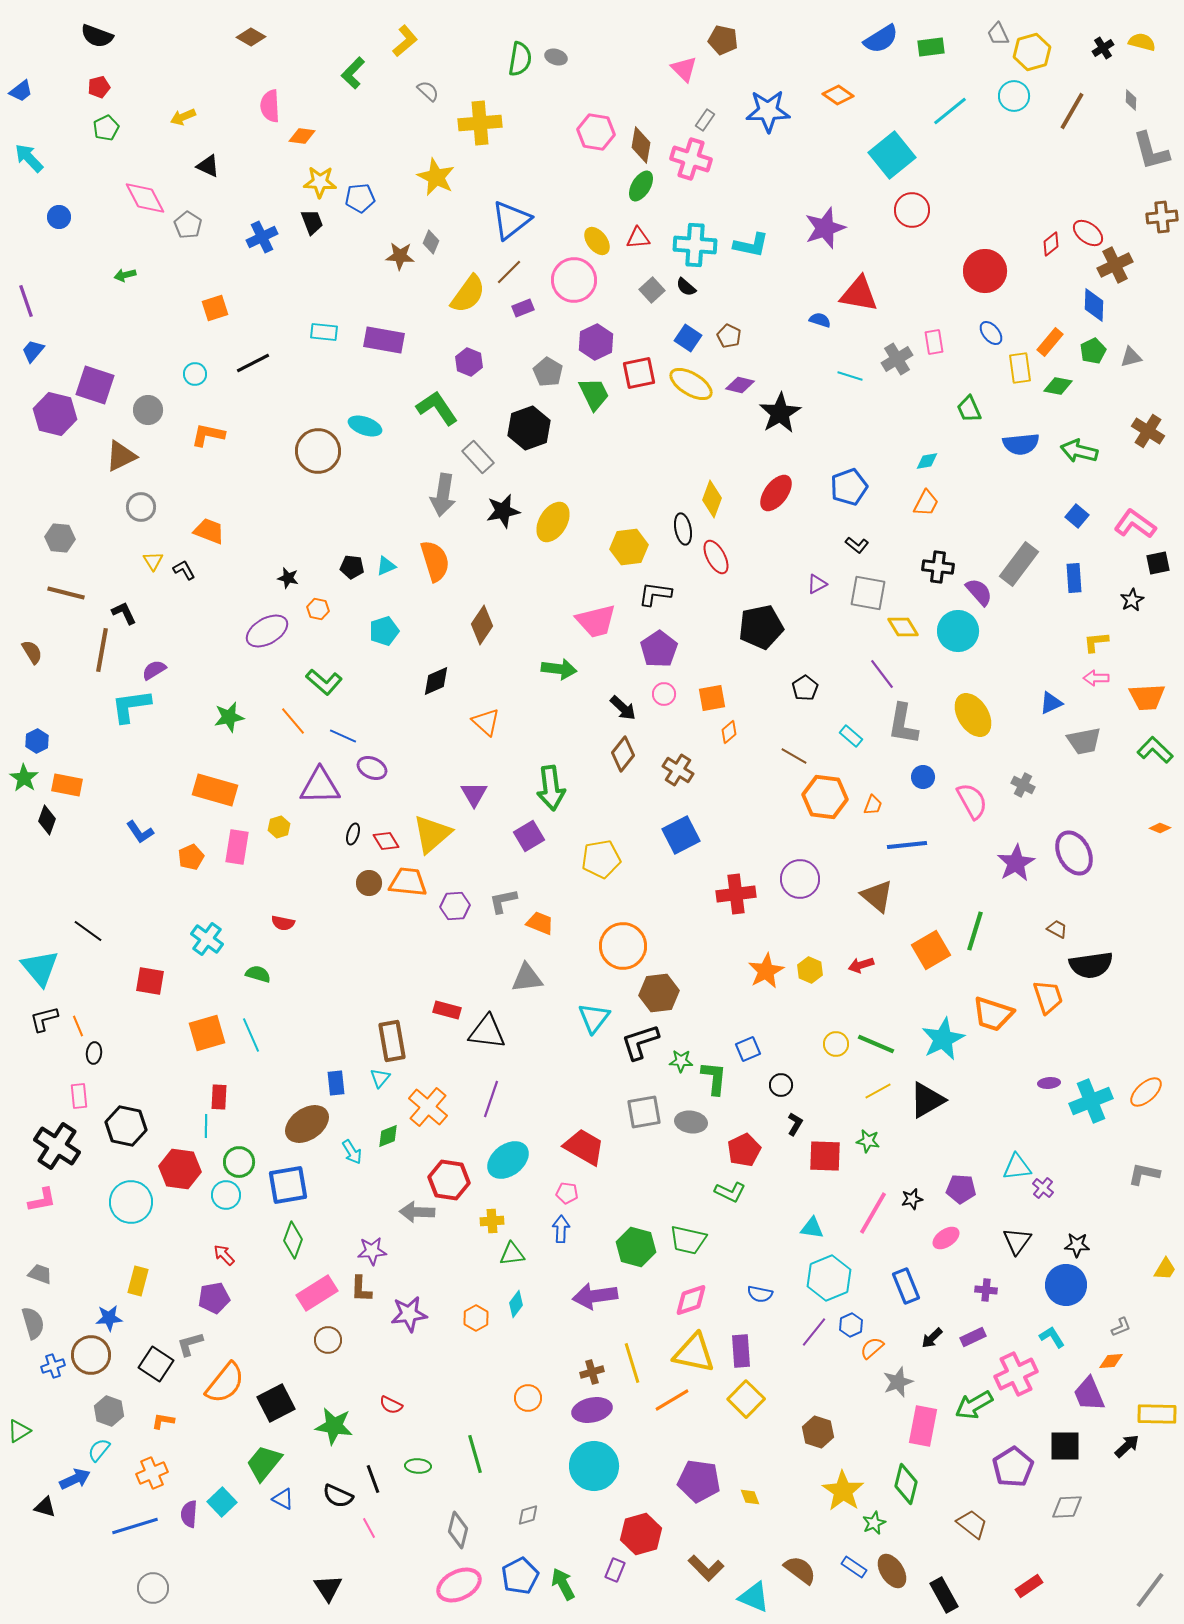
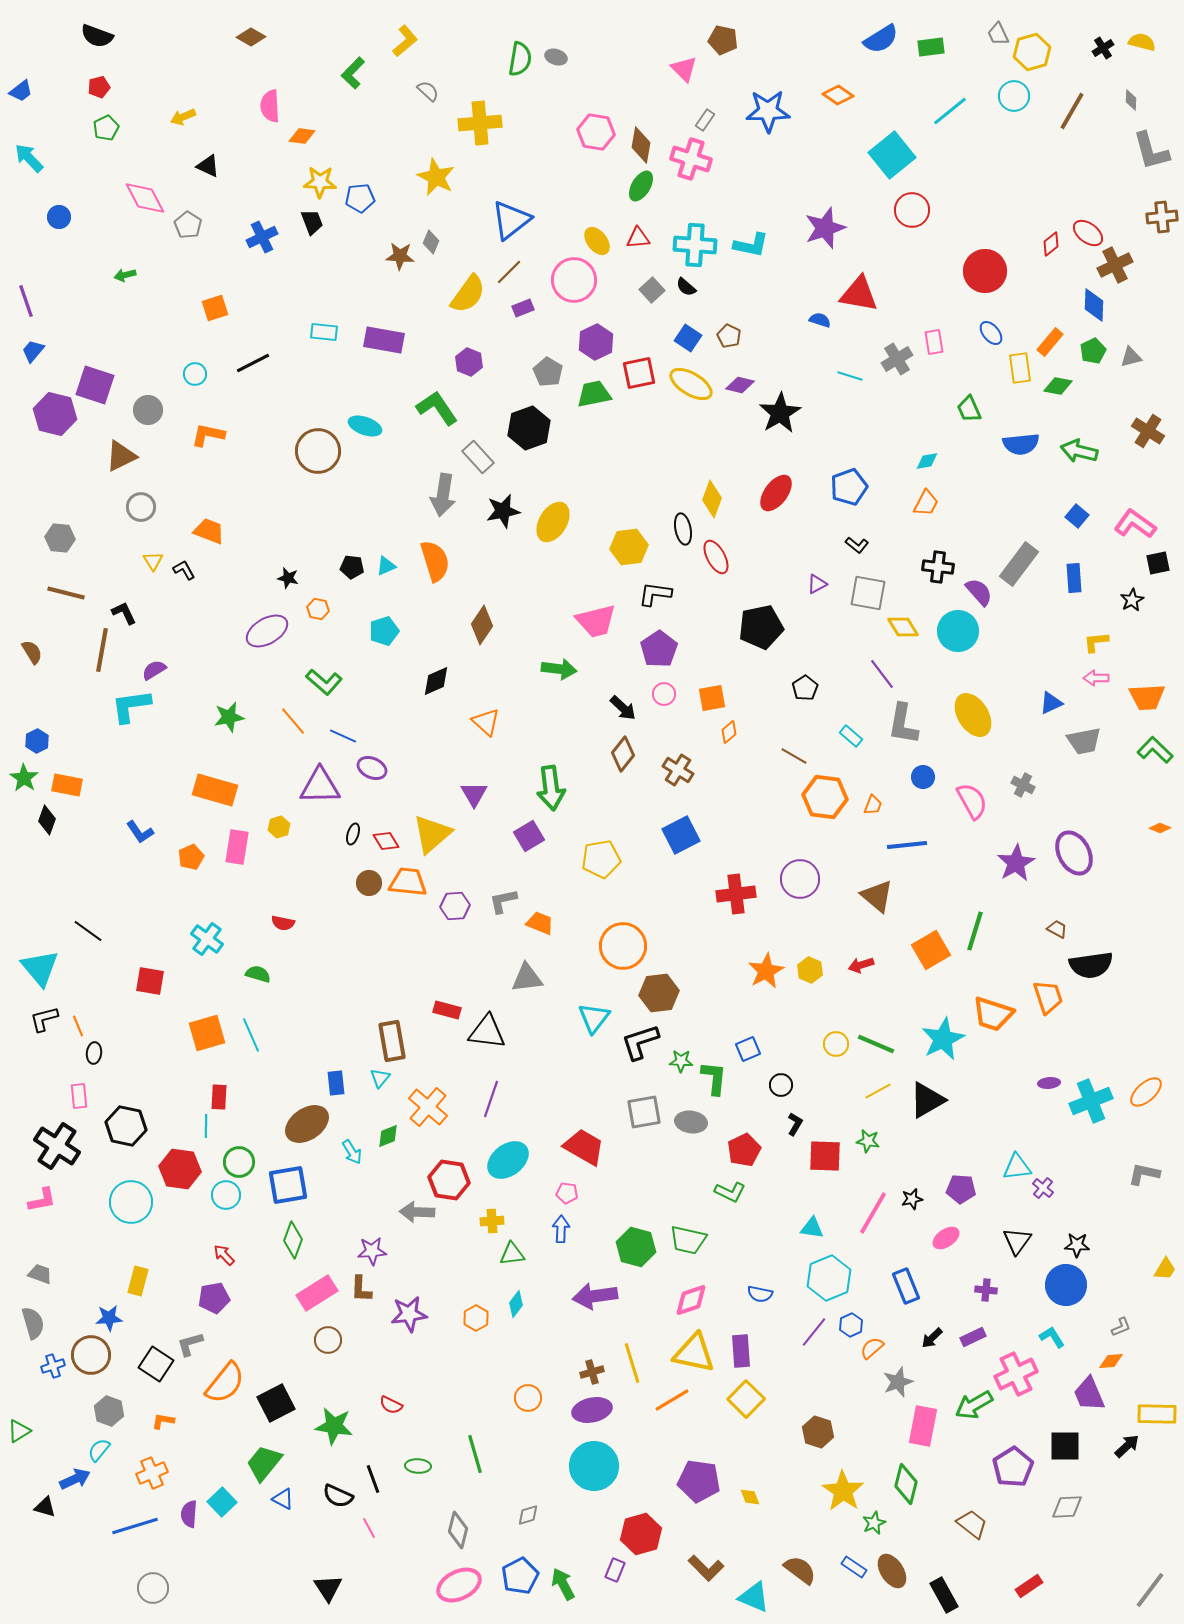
green trapezoid at (594, 394): rotated 75 degrees counterclockwise
